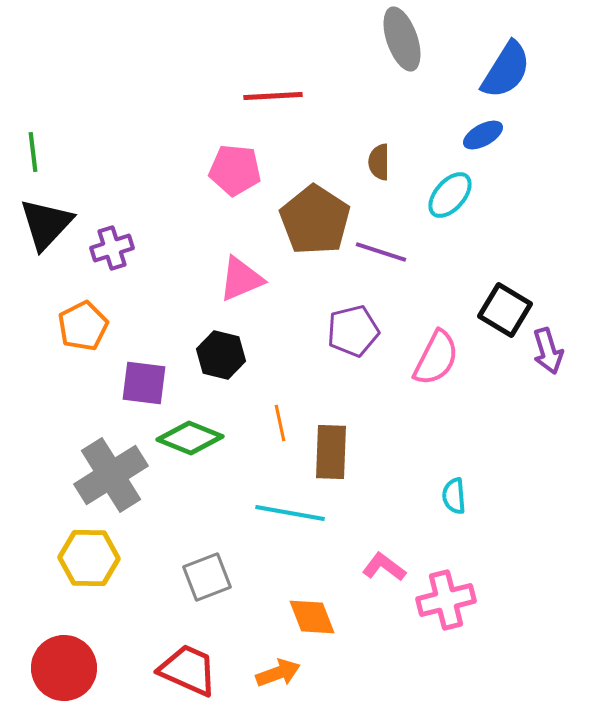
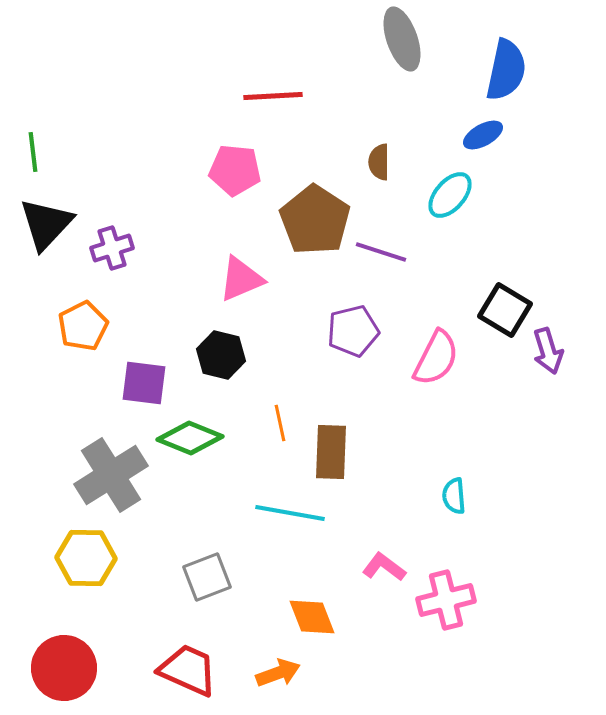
blue semicircle: rotated 20 degrees counterclockwise
yellow hexagon: moved 3 px left
